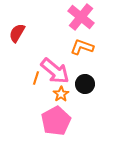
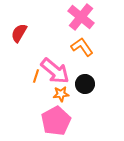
red semicircle: moved 2 px right
orange L-shape: rotated 35 degrees clockwise
orange line: moved 2 px up
orange star: rotated 28 degrees clockwise
